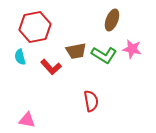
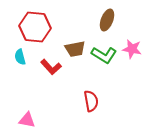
brown ellipse: moved 5 px left
red hexagon: rotated 16 degrees clockwise
brown trapezoid: moved 1 px left, 2 px up
